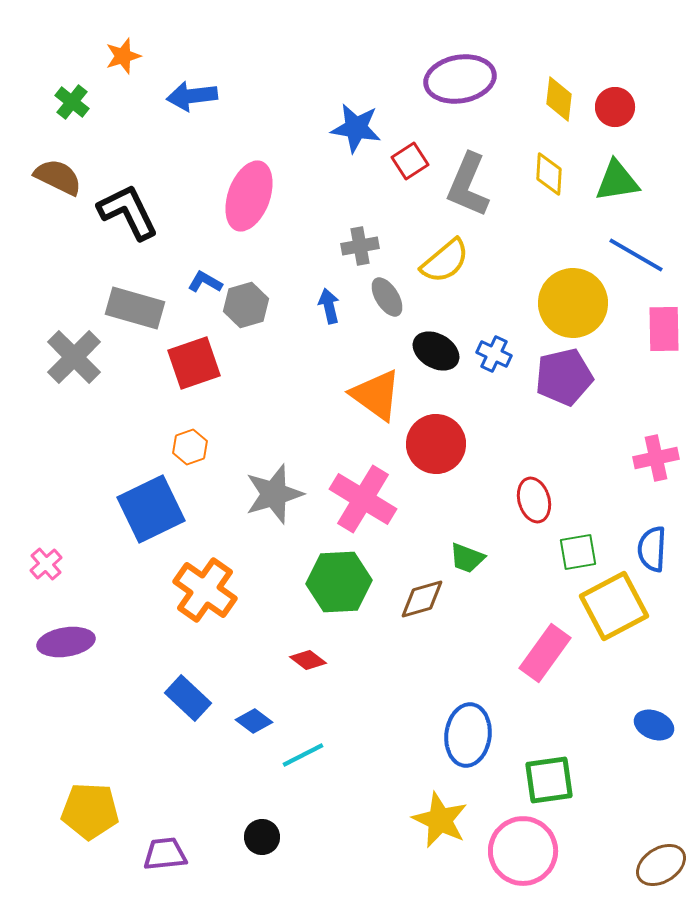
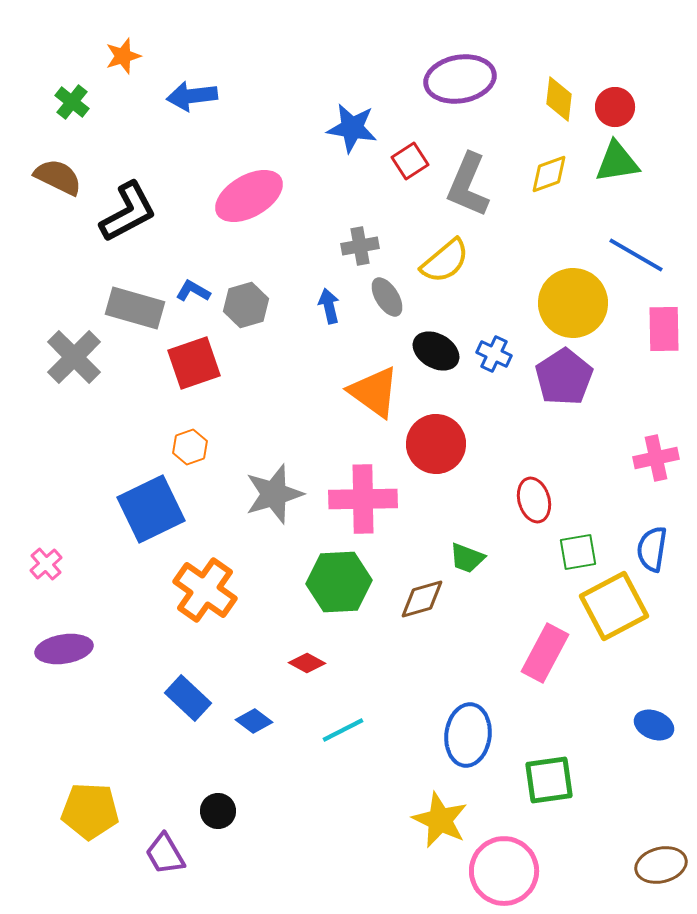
blue star at (356, 128): moved 4 px left
yellow diamond at (549, 174): rotated 66 degrees clockwise
green triangle at (617, 181): moved 19 px up
pink ellipse at (249, 196): rotated 40 degrees clockwise
black L-shape at (128, 212): rotated 88 degrees clockwise
blue L-shape at (205, 282): moved 12 px left, 9 px down
purple pentagon at (564, 377): rotated 20 degrees counterclockwise
orange triangle at (376, 395): moved 2 px left, 3 px up
pink cross at (363, 499): rotated 32 degrees counterclockwise
blue semicircle at (652, 549): rotated 6 degrees clockwise
purple ellipse at (66, 642): moved 2 px left, 7 px down
pink rectangle at (545, 653): rotated 8 degrees counterclockwise
red diamond at (308, 660): moved 1 px left, 3 px down; rotated 9 degrees counterclockwise
cyan line at (303, 755): moved 40 px right, 25 px up
black circle at (262, 837): moved 44 px left, 26 px up
pink circle at (523, 851): moved 19 px left, 20 px down
purple trapezoid at (165, 854): rotated 114 degrees counterclockwise
brown ellipse at (661, 865): rotated 18 degrees clockwise
